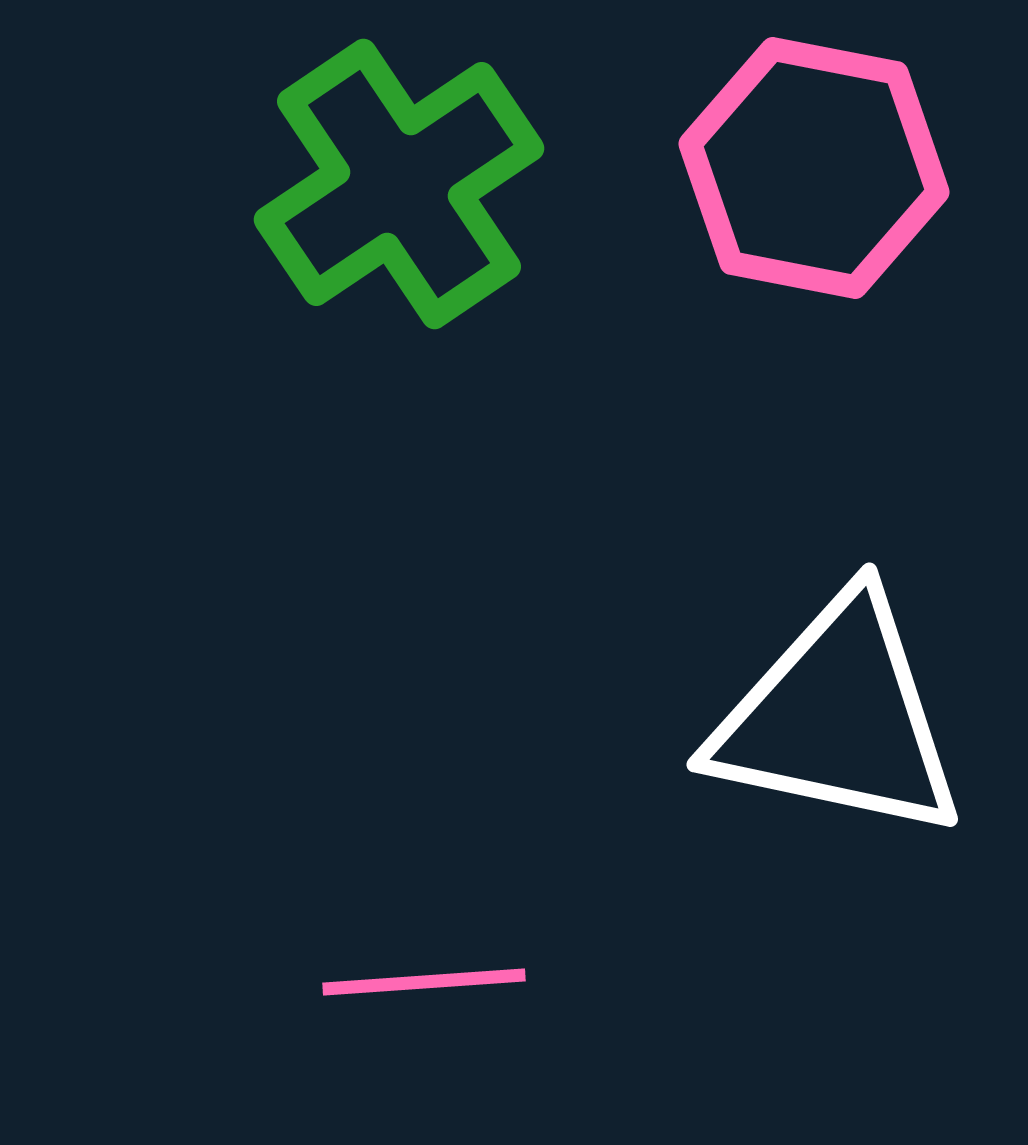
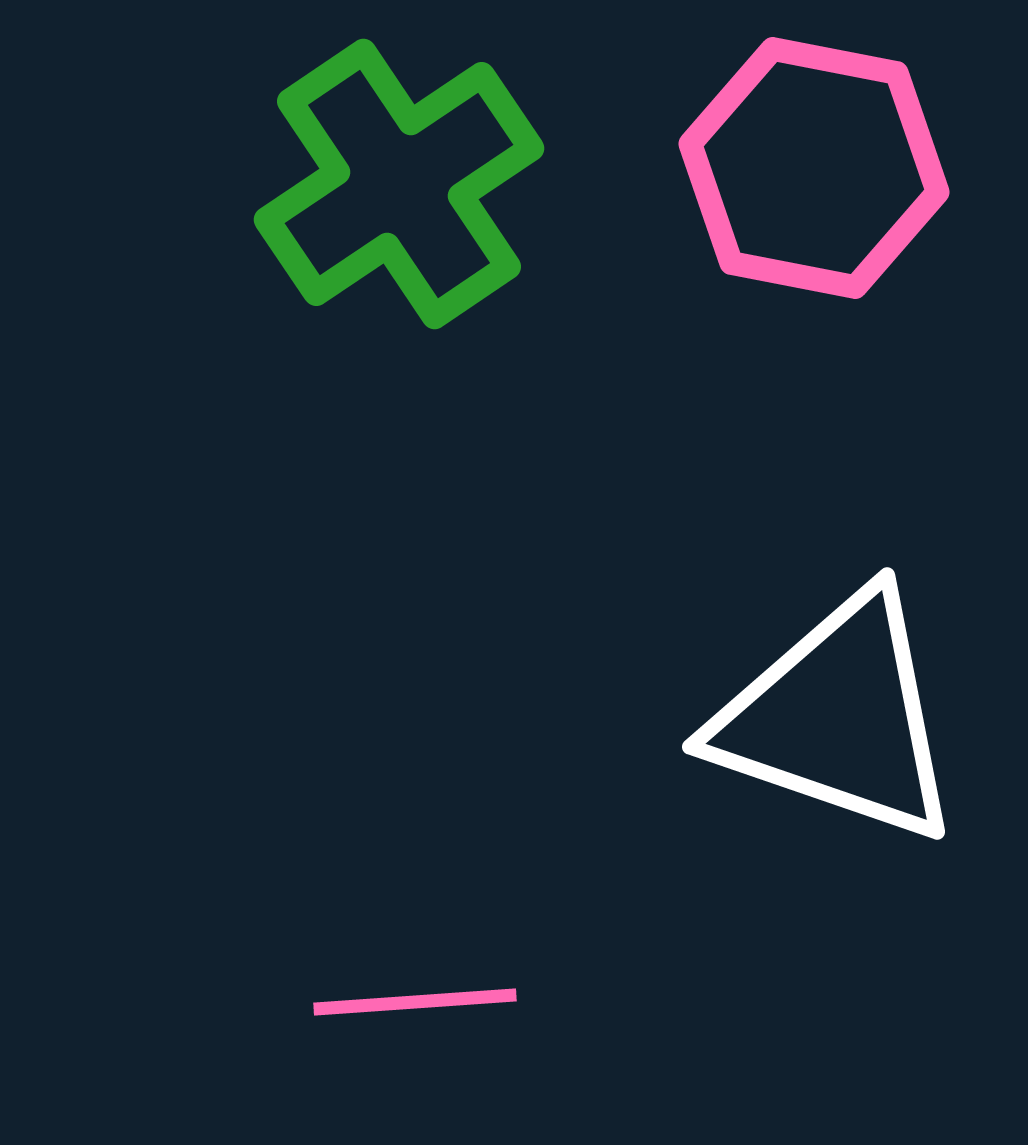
white triangle: rotated 7 degrees clockwise
pink line: moved 9 px left, 20 px down
